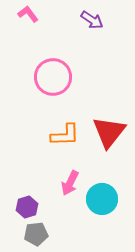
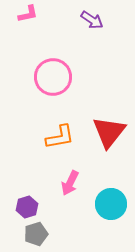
pink L-shape: rotated 115 degrees clockwise
orange L-shape: moved 5 px left, 2 px down; rotated 8 degrees counterclockwise
cyan circle: moved 9 px right, 5 px down
gray pentagon: rotated 10 degrees counterclockwise
